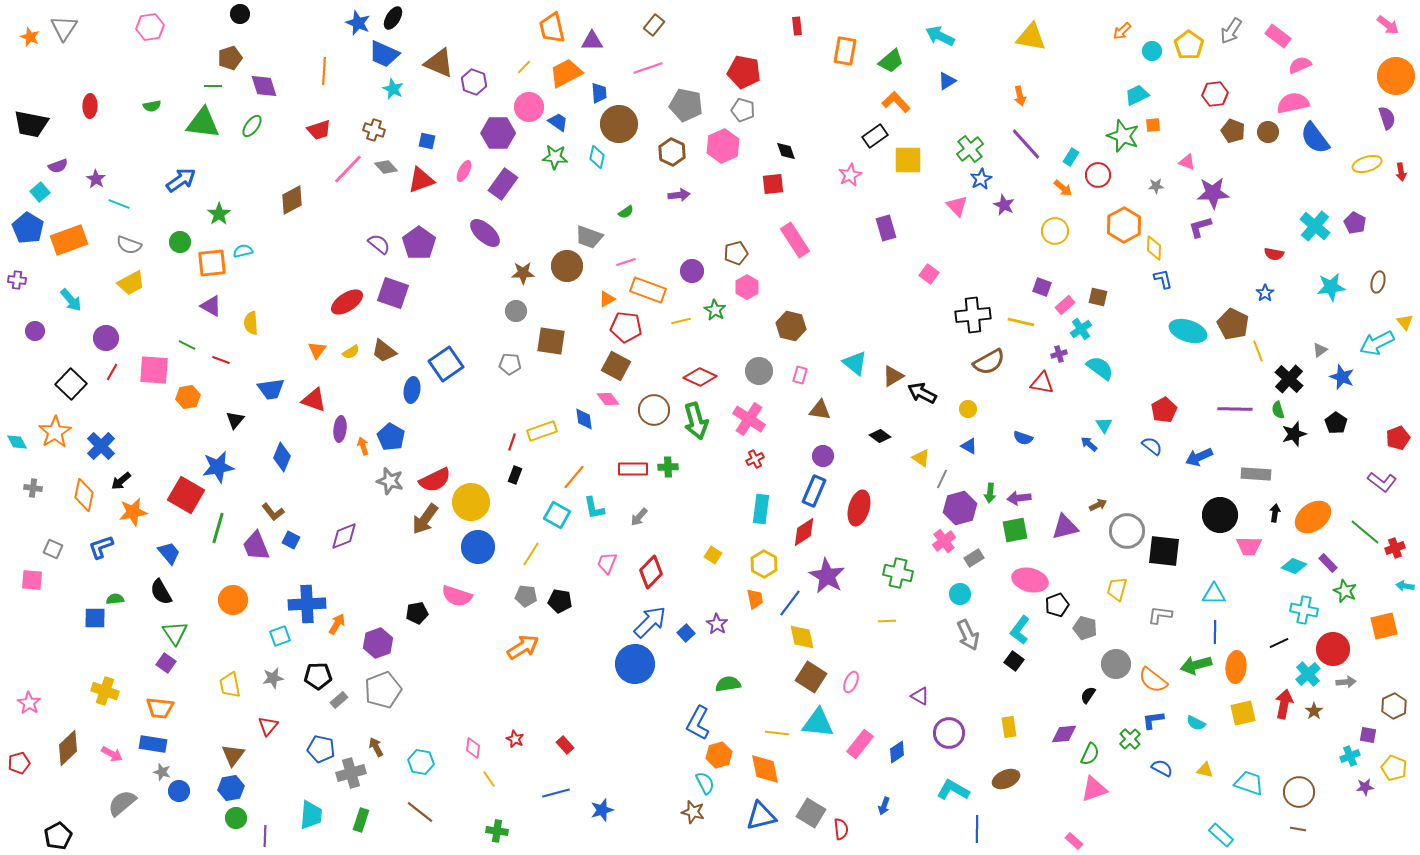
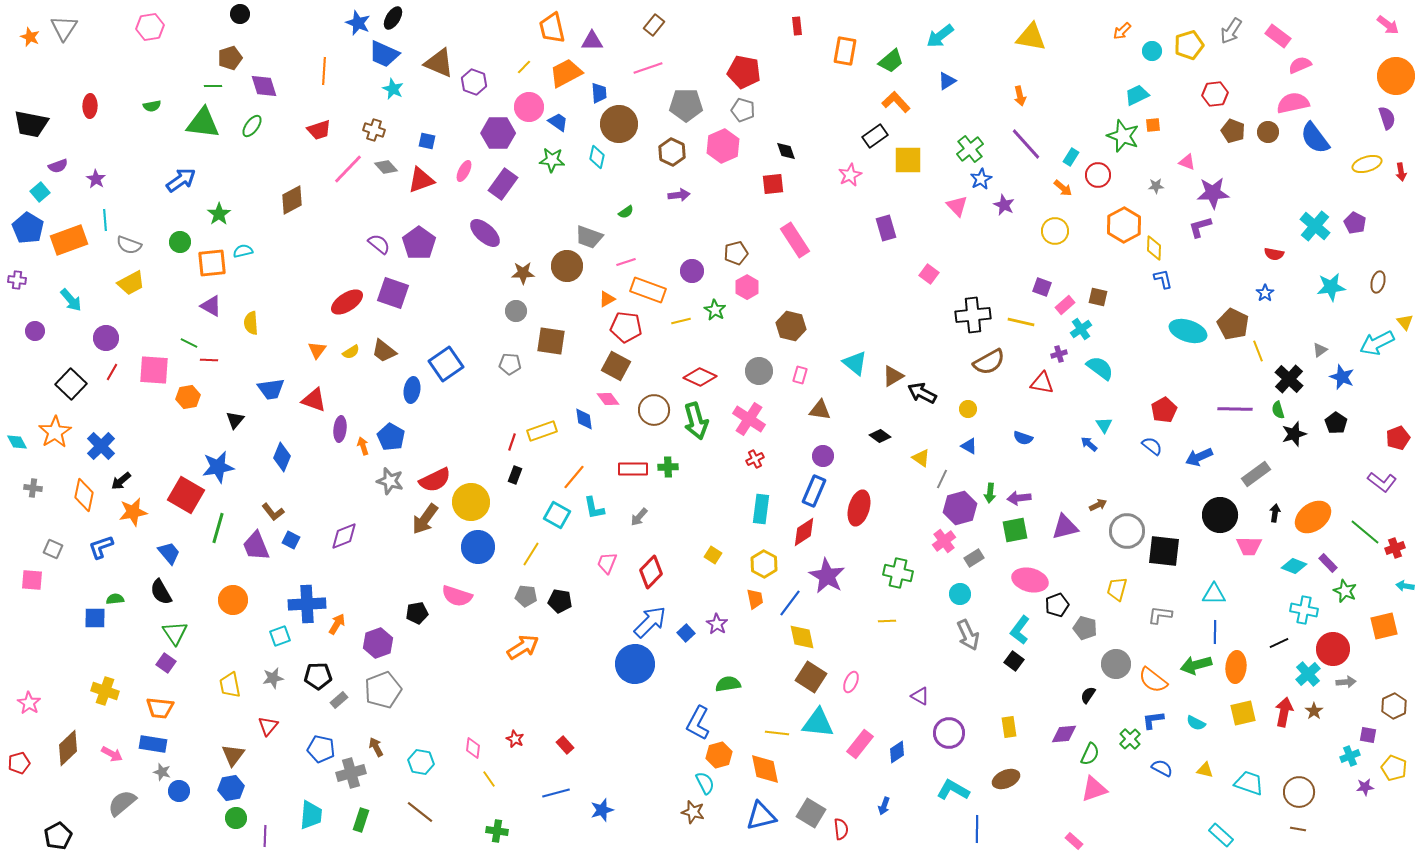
cyan arrow at (940, 36): rotated 64 degrees counterclockwise
yellow pentagon at (1189, 45): rotated 20 degrees clockwise
gray pentagon at (686, 105): rotated 12 degrees counterclockwise
green star at (555, 157): moved 3 px left, 3 px down
cyan line at (119, 204): moved 14 px left, 16 px down; rotated 65 degrees clockwise
green line at (187, 345): moved 2 px right, 2 px up
red line at (221, 360): moved 12 px left; rotated 18 degrees counterclockwise
gray rectangle at (1256, 474): rotated 40 degrees counterclockwise
red arrow at (1284, 704): moved 8 px down
